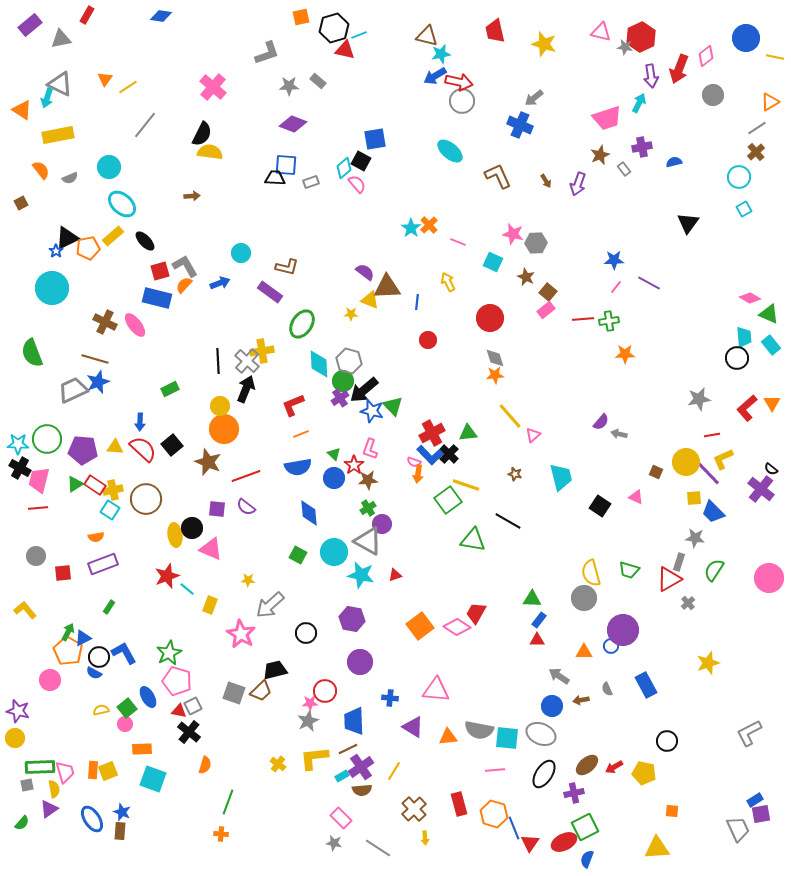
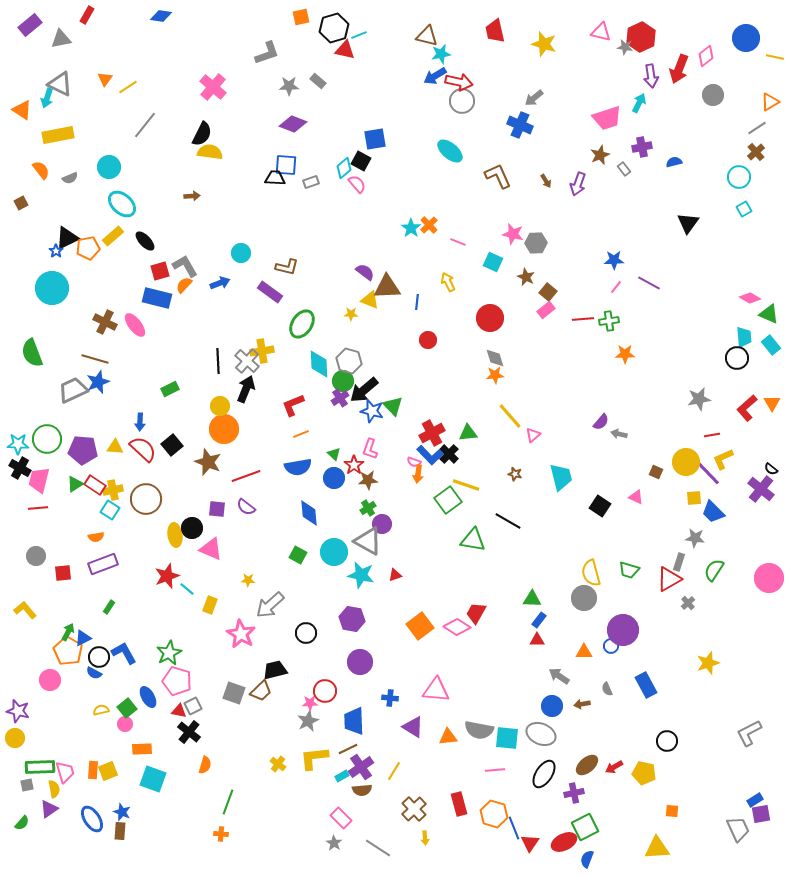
brown arrow at (581, 700): moved 1 px right, 4 px down
gray star at (334, 843): rotated 21 degrees clockwise
